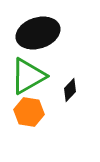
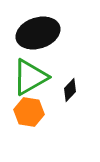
green triangle: moved 2 px right, 1 px down
